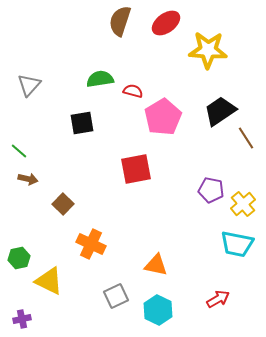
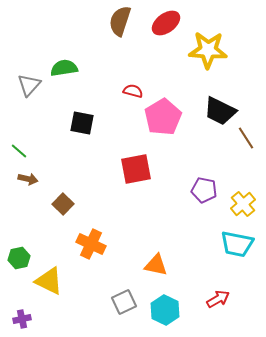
green semicircle: moved 36 px left, 11 px up
black trapezoid: rotated 120 degrees counterclockwise
black square: rotated 20 degrees clockwise
purple pentagon: moved 7 px left
gray square: moved 8 px right, 6 px down
cyan hexagon: moved 7 px right
